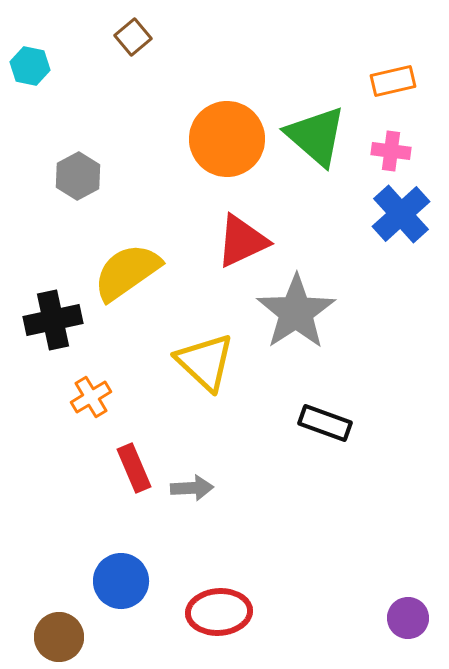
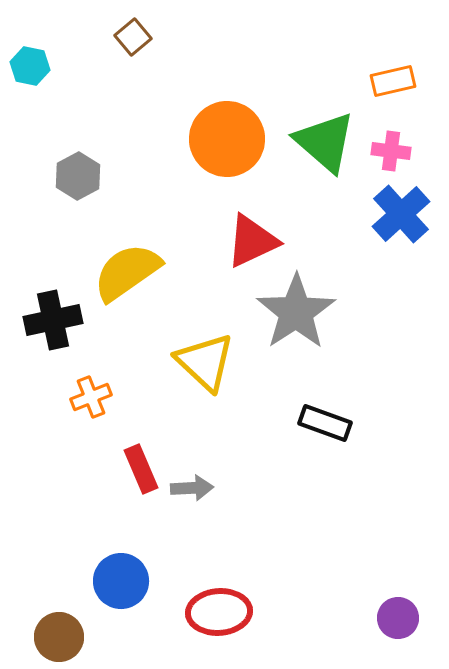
green triangle: moved 9 px right, 6 px down
red triangle: moved 10 px right
orange cross: rotated 9 degrees clockwise
red rectangle: moved 7 px right, 1 px down
purple circle: moved 10 px left
